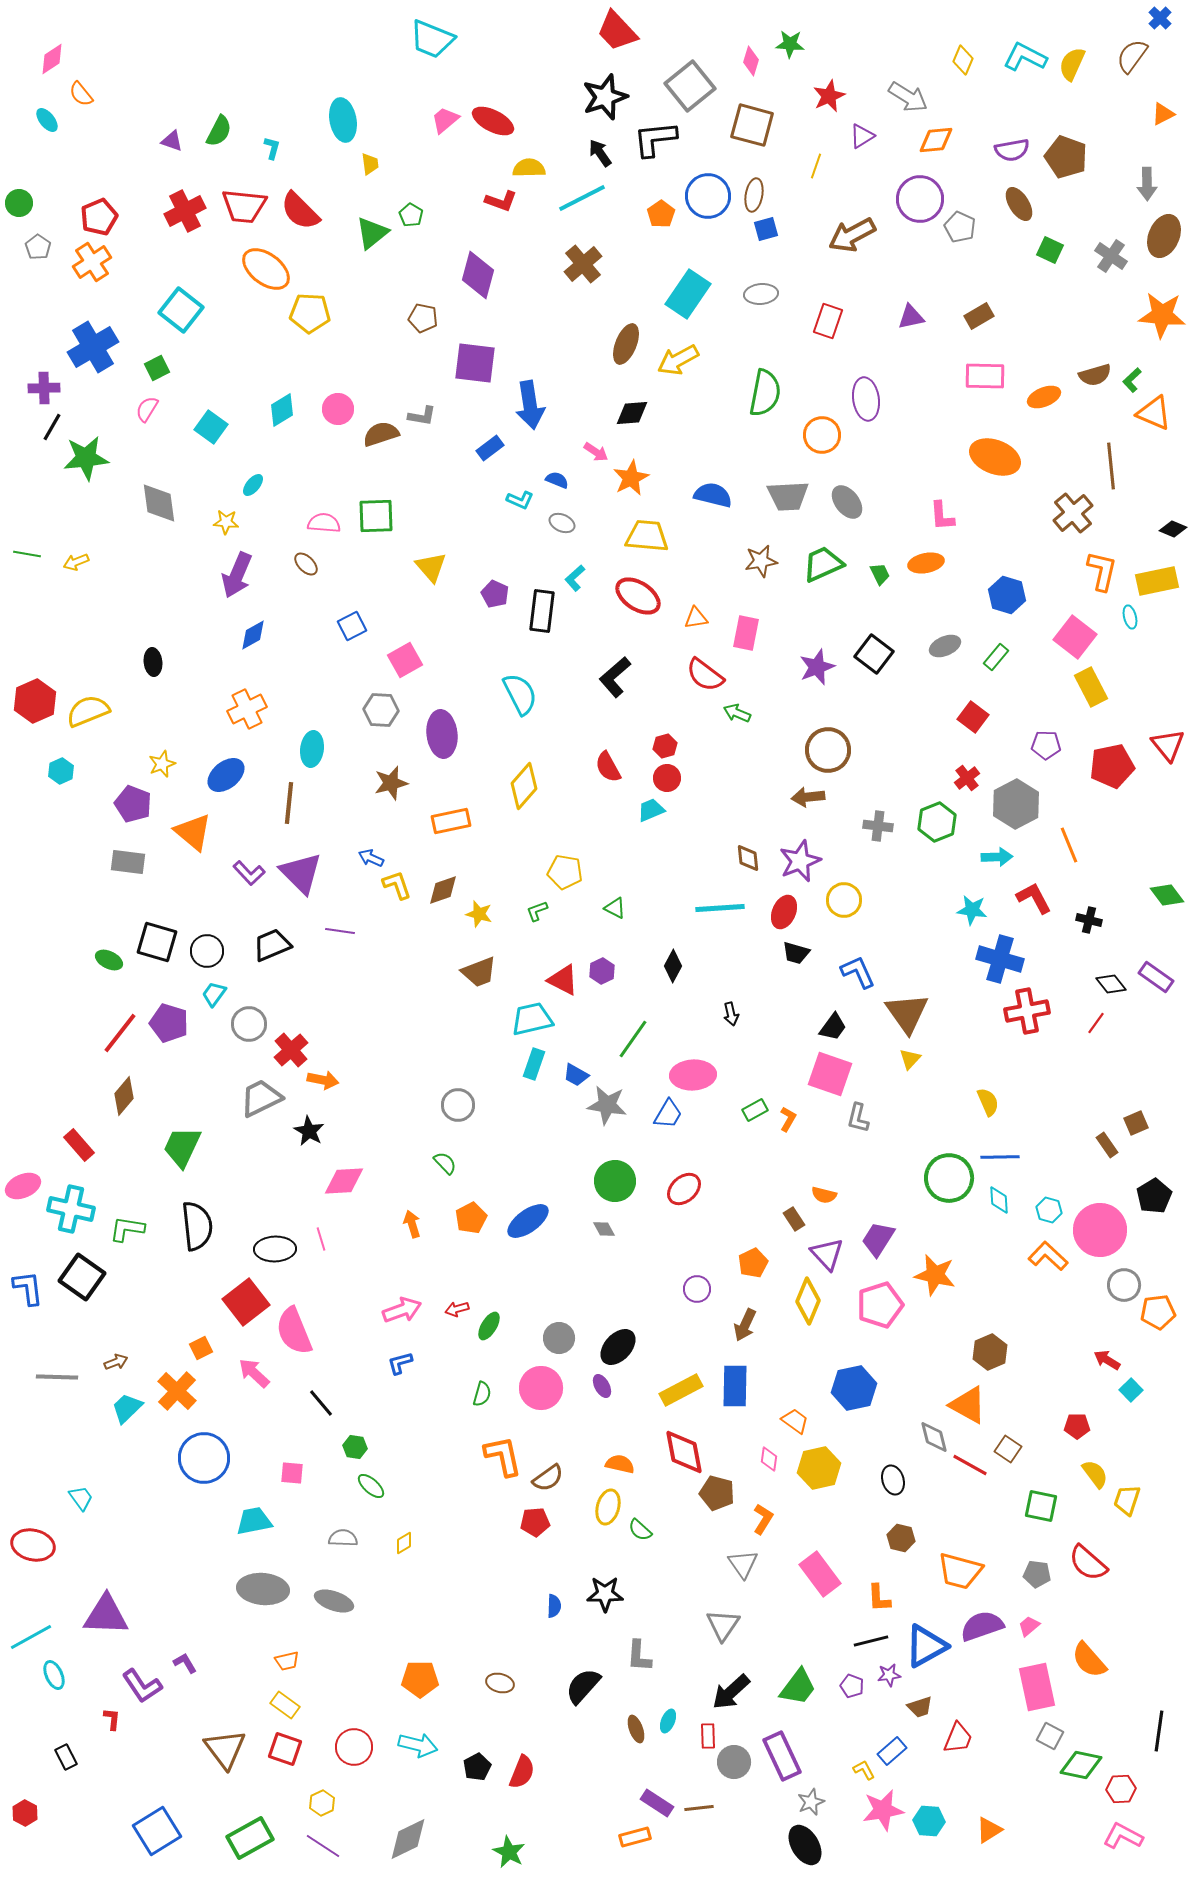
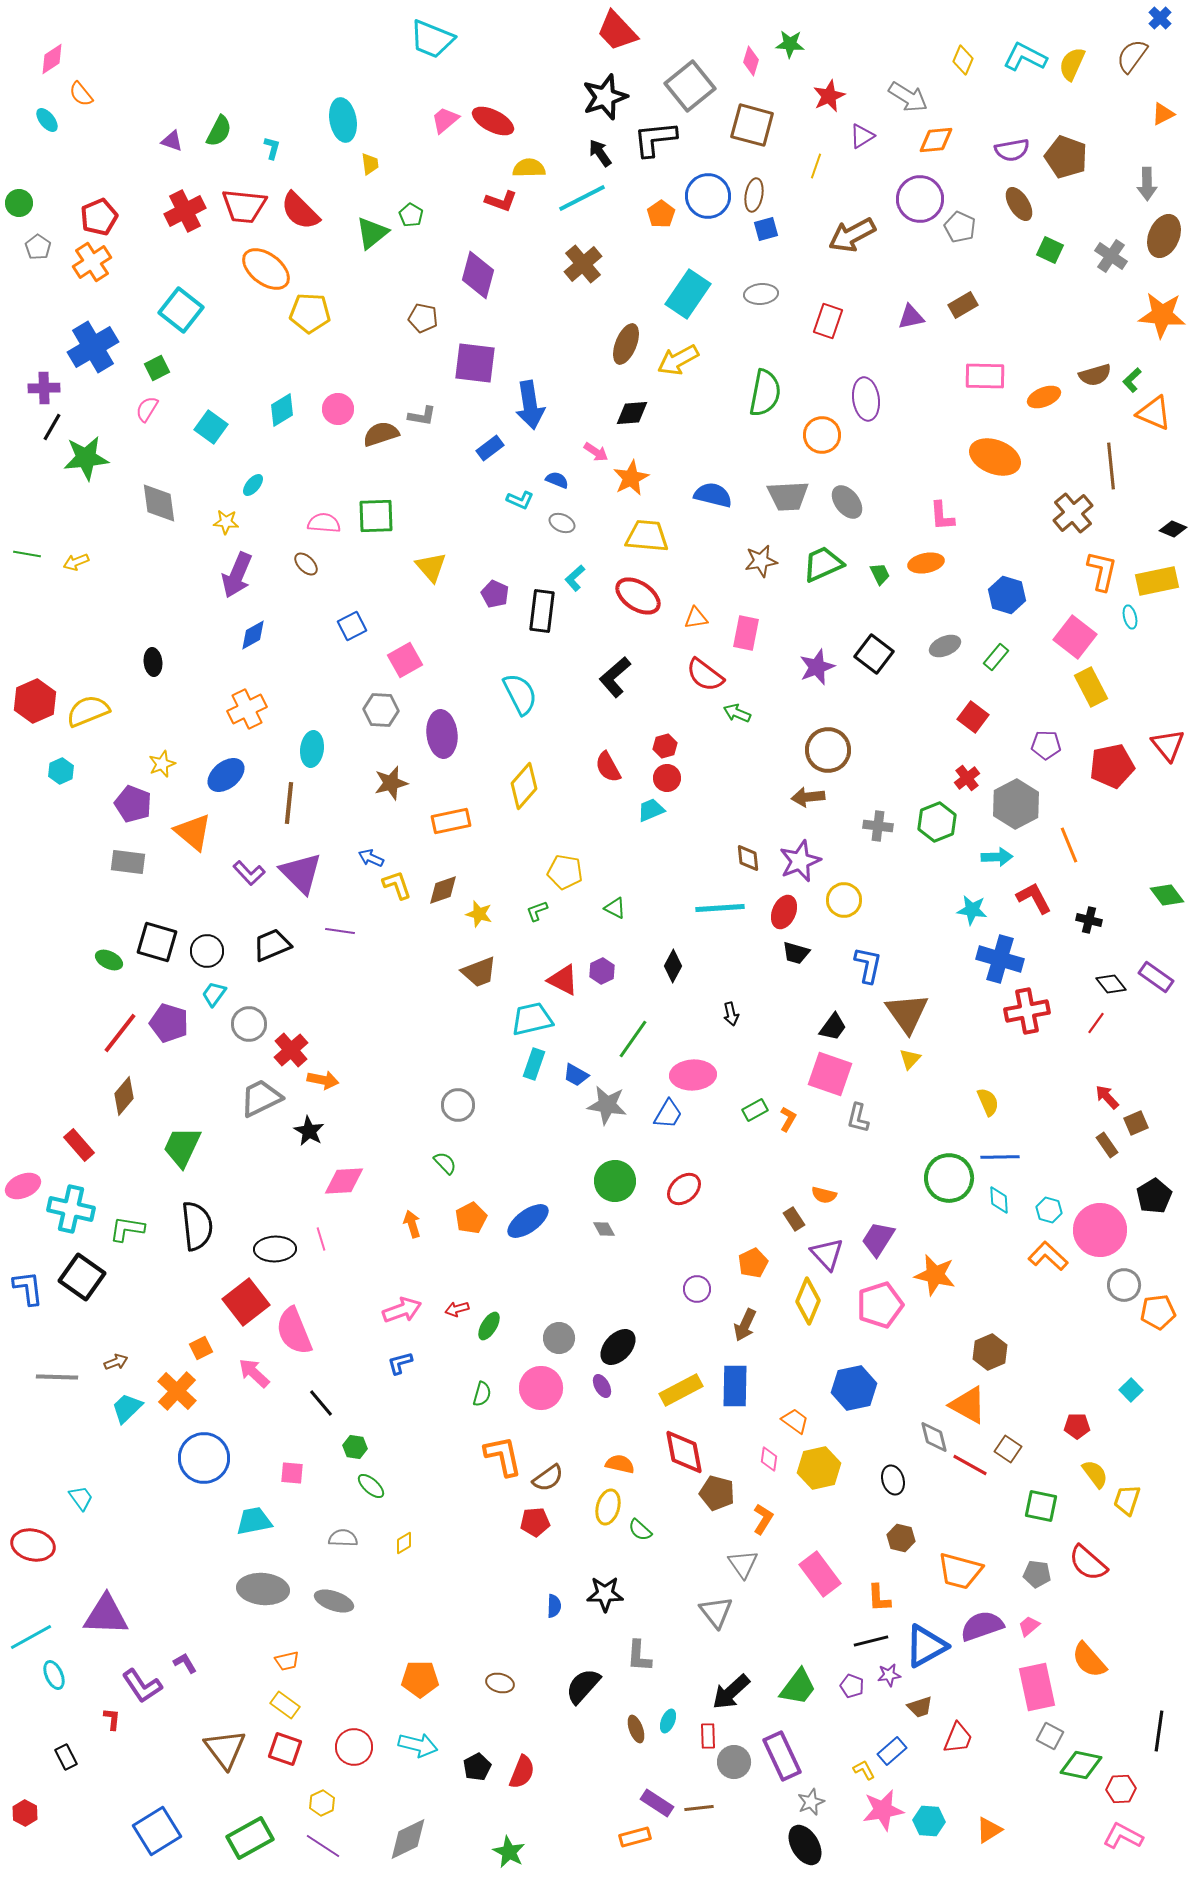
brown rectangle at (979, 316): moved 16 px left, 11 px up
blue L-shape at (858, 972): moved 10 px right, 7 px up; rotated 36 degrees clockwise
red arrow at (1107, 1360): moved 263 px up; rotated 16 degrees clockwise
gray triangle at (723, 1625): moved 7 px left, 13 px up; rotated 12 degrees counterclockwise
